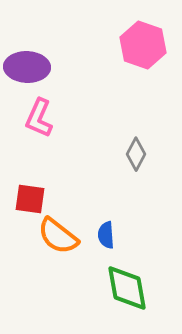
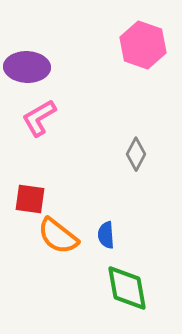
pink L-shape: rotated 36 degrees clockwise
